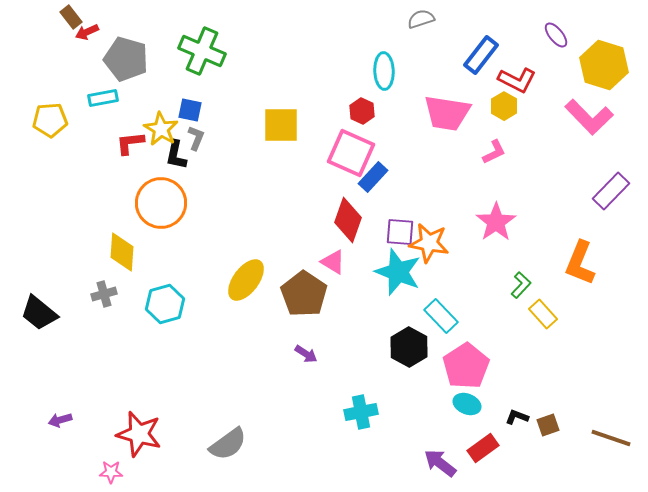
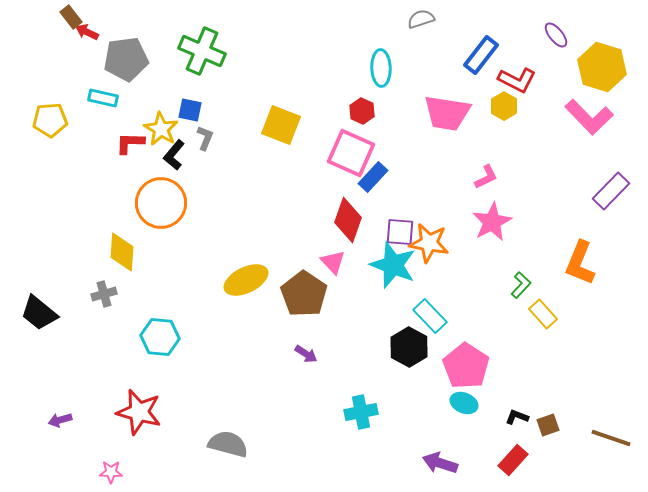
red arrow at (87, 32): rotated 50 degrees clockwise
gray pentagon at (126, 59): rotated 24 degrees counterclockwise
yellow hexagon at (604, 65): moved 2 px left, 2 px down
cyan ellipse at (384, 71): moved 3 px left, 3 px up
cyan rectangle at (103, 98): rotated 24 degrees clockwise
yellow square at (281, 125): rotated 21 degrees clockwise
gray L-shape at (196, 138): moved 9 px right
red L-shape at (130, 143): rotated 8 degrees clockwise
pink L-shape at (494, 152): moved 8 px left, 25 px down
black L-shape at (176, 155): moved 2 px left; rotated 28 degrees clockwise
pink star at (496, 222): moved 4 px left; rotated 6 degrees clockwise
pink triangle at (333, 262): rotated 16 degrees clockwise
cyan star at (398, 272): moved 5 px left, 7 px up
yellow ellipse at (246, 280): rotated 27 degrees clockwise
cyan hexagon at (165, 304): moved 5 px left, 33 px down; rotated 21 degrees clockwise
cyan rectangle at (441, 316): moved 11 px left
pink pentagon at (466, 366): rotated 6 degrees counterclockwise
cyan ellipse at (467, 404): moved 3 px left, 1 px up
red star at (139, 434): moved 22 px up
gray semicircle at (228, 444): rotated 129 degrees counterclockwise
red rectangle at (483, 448): moved 30 px right, 12 px down; rotated 12 degrees counterclockwise
purple arrow at (440, 463): rotated 20 degrees counterclockwise
